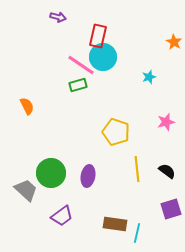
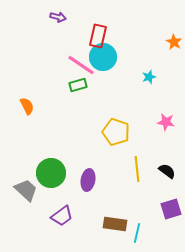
pink star: rotated 24 degrees clockwise
purple ellipse: moved 4 px down
